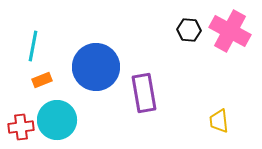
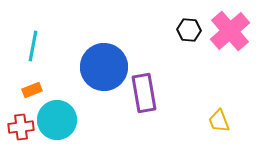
pink cross: rotated 21 degrees clockwise
blue circle: moved 8 px right
orange rectangle: moved 10 px left, 10 px down
yellow trapezoid: rotated 15 degrees counterclockwise
